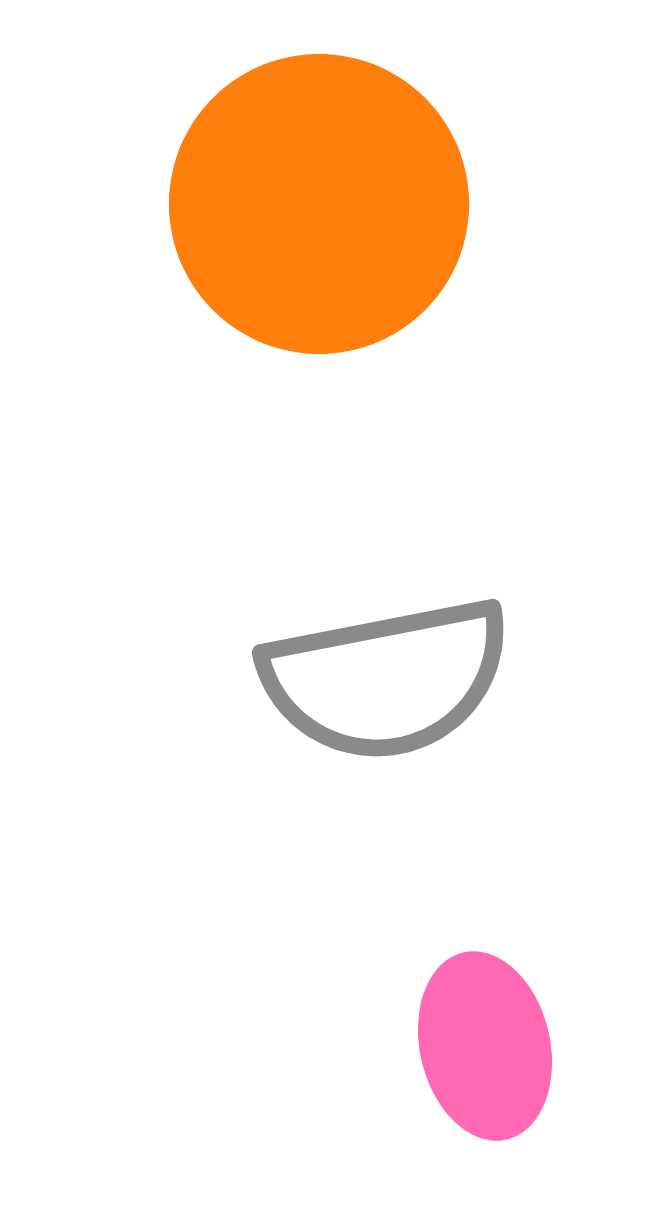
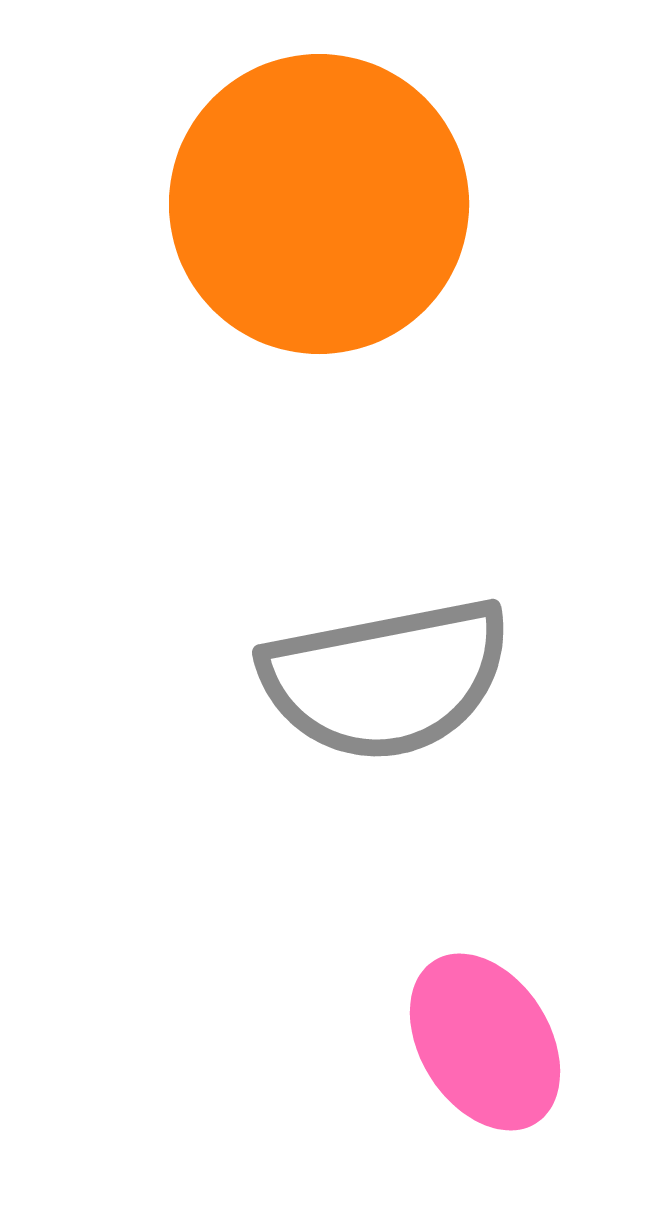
pink ellipse: moved 4 px up; rotated 19 degrees counterclockwise
